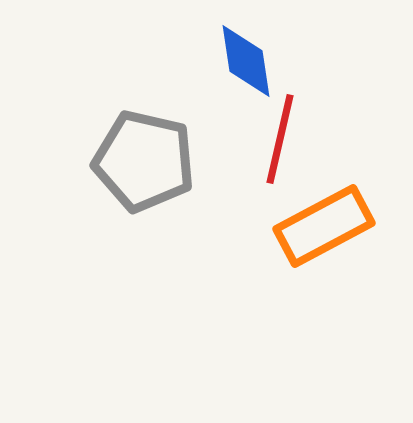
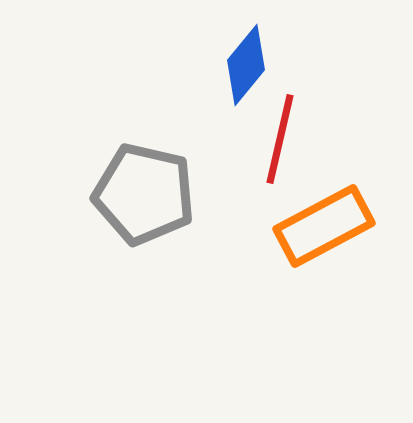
blue diamond: moved 4 px down; rotated 48 degrees clockwise
gray pentagon: moved 33 px down
